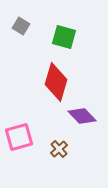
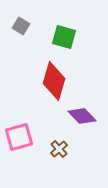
red diamond: moved 2 px left, 1 px up
